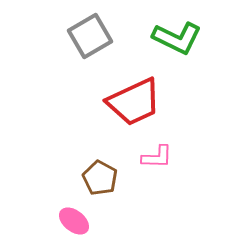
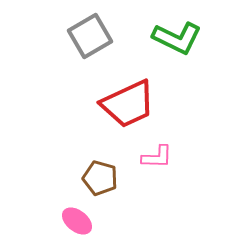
red trapezoid: moved 6 px left, 2 px down
brown pentagon: rotated 12 degrees counterclockwise
pink ellipse: moved 3 px right
